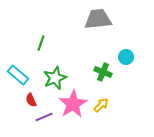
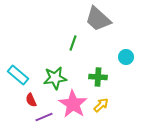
gray trapezoid: rotated 132 degrees counterclockwise
green line: moved 32 px right
green cross: moved 5 px left, 5 px down; rotated 18 degrees counterclockwise
green star: rotated 15 degrees clockwise
pink star: rotated 8 degrees counterclockwise
